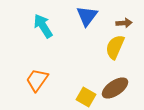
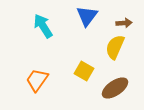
yellow square: moved 2 px left, 26 px up
